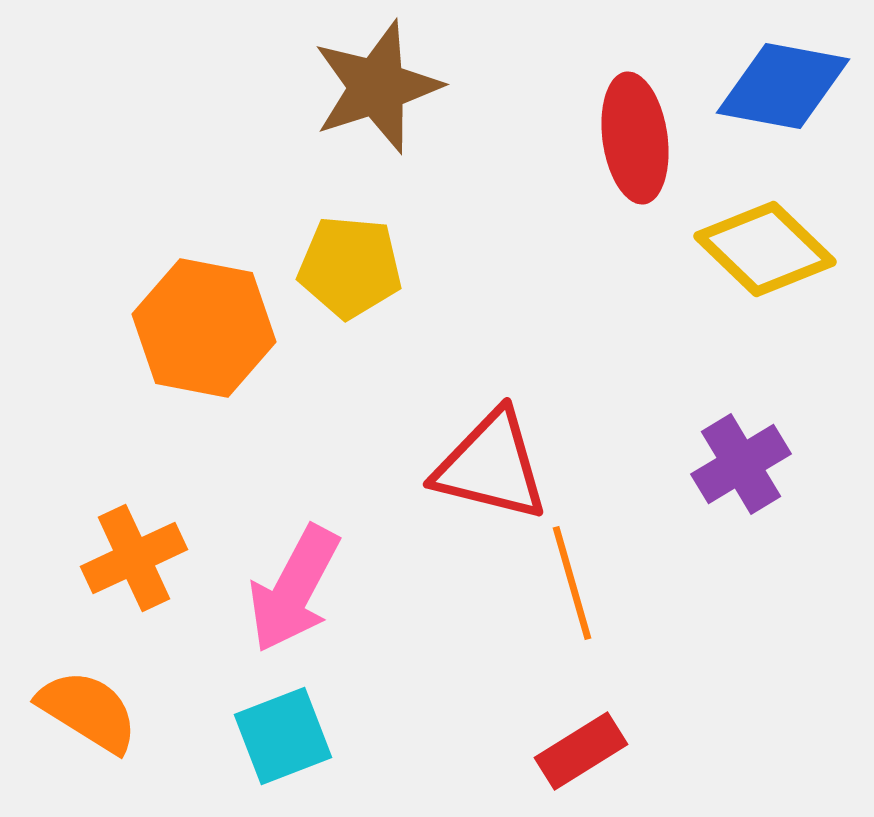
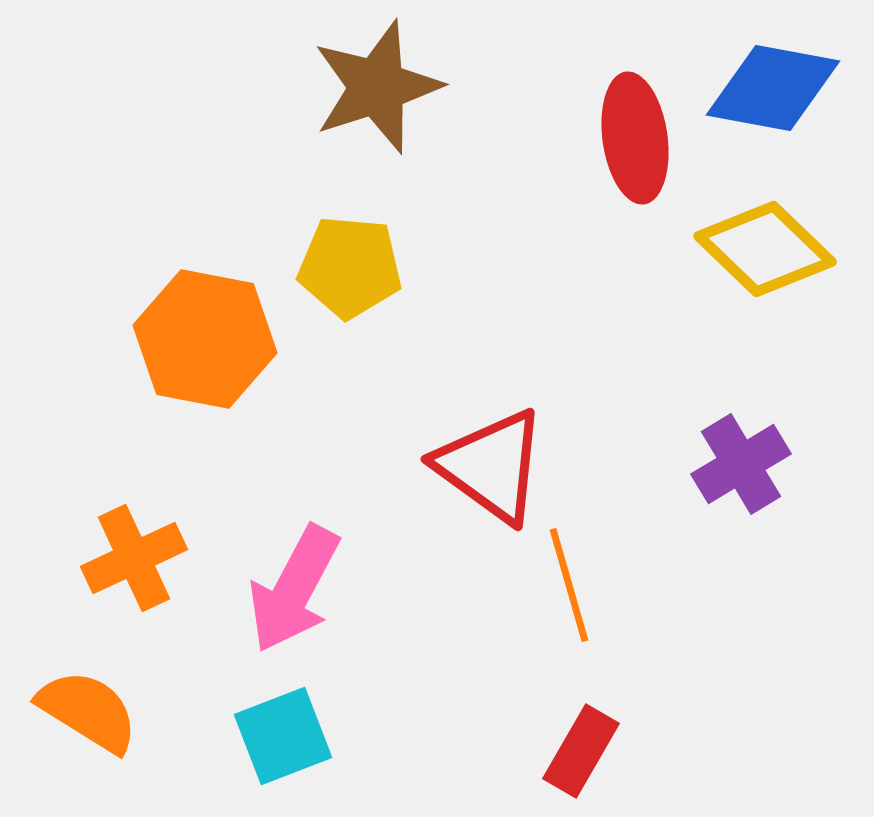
blue diamond: moved 10 px left, 2 px down
orange hexagon: moved 1 px right, 11 px down
red triangle: rotated 22 degrees clockwise
orange line: moved 3 px left, 2 px down
red rectangle: rotated 28 degrees counterclockwise
